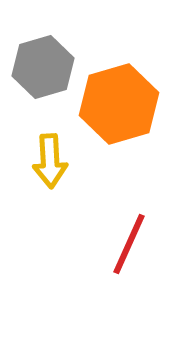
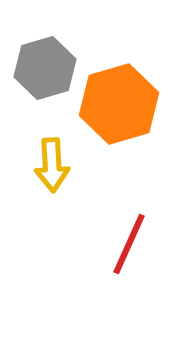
gray hexagon: moved 2 px right, 1 px down
yellow arrow: moved 2 px right, 4 px down
